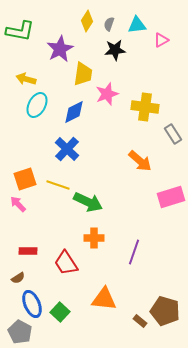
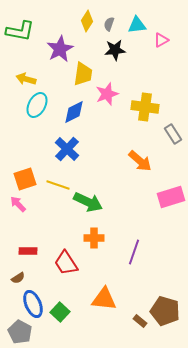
blue ellipse: moved 1 px right
